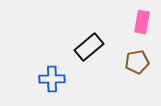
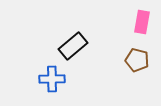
black rectangle: moved 16 px left, 1 px up
brown pentagon: moved 2 px up; rotated 25 degrees clockwise
